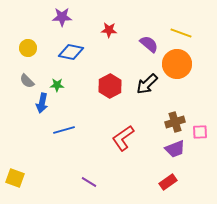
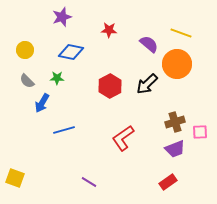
purple star: rotated 18 degrees counterclockwise
yellow circle: moved 3 px left, 2 px down
green star: moved 7 px up
blue arrow: rotated 18 degrees clockwise
